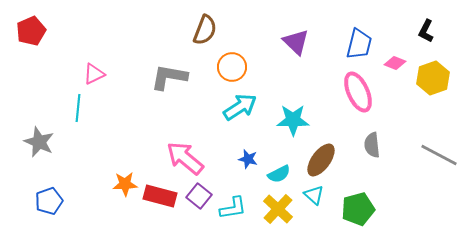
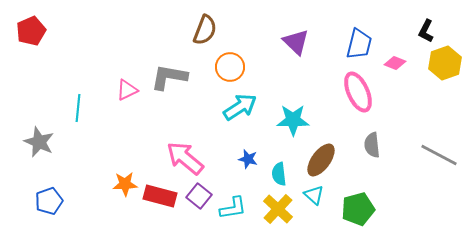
orange circle: moved 2 px left
pink triangle: moved 33 px right, 16 px down
yellow hexagon: moved 12 px right, 15 px up
cyan semicircle: rotated 110 degrees clockwise
